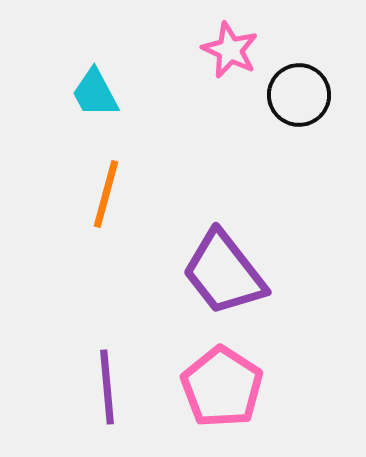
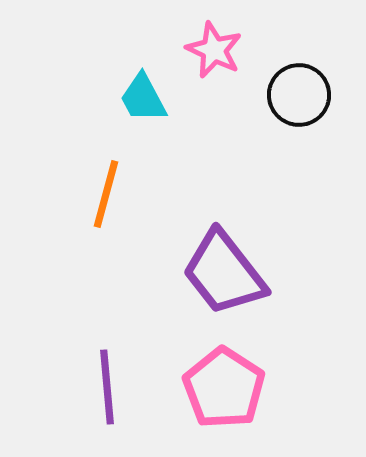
pink star: moved 16 px left
cyan trapezoid: moved 48 px right, 5 px down
pink pentagon: moved 2 px right, 1 px down
